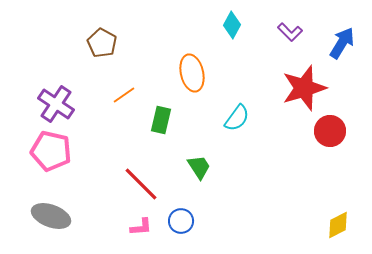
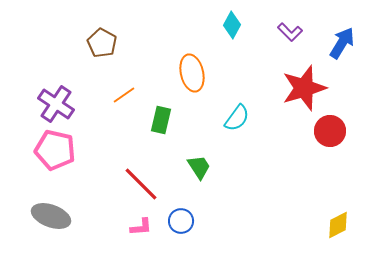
pink pentagon: moved 4 px right, 1 px up
